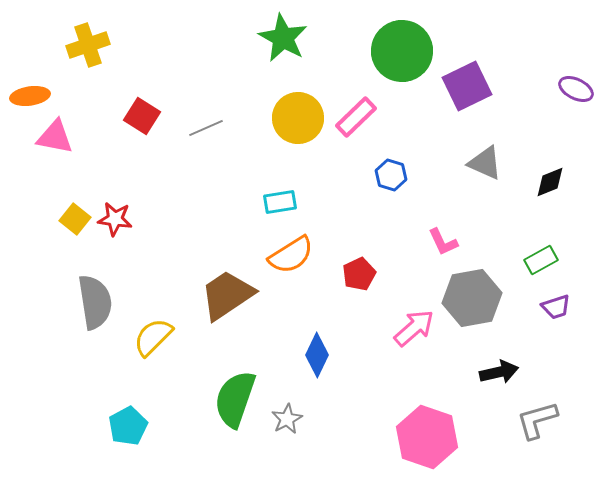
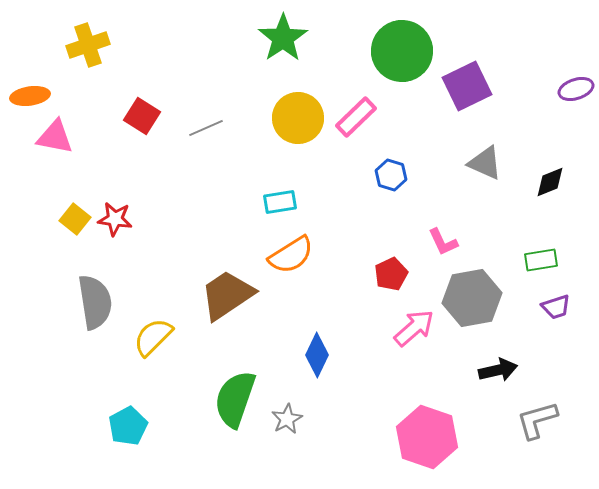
green star: rotated 9 degrees clockwise
purple ellipse: rotated 44 degrees counterclockwise
green rectangle: rotated 20 degrees clockwise
red pentagon: moved 32 px right
black arrow: moved 1 px left, 2 px up
